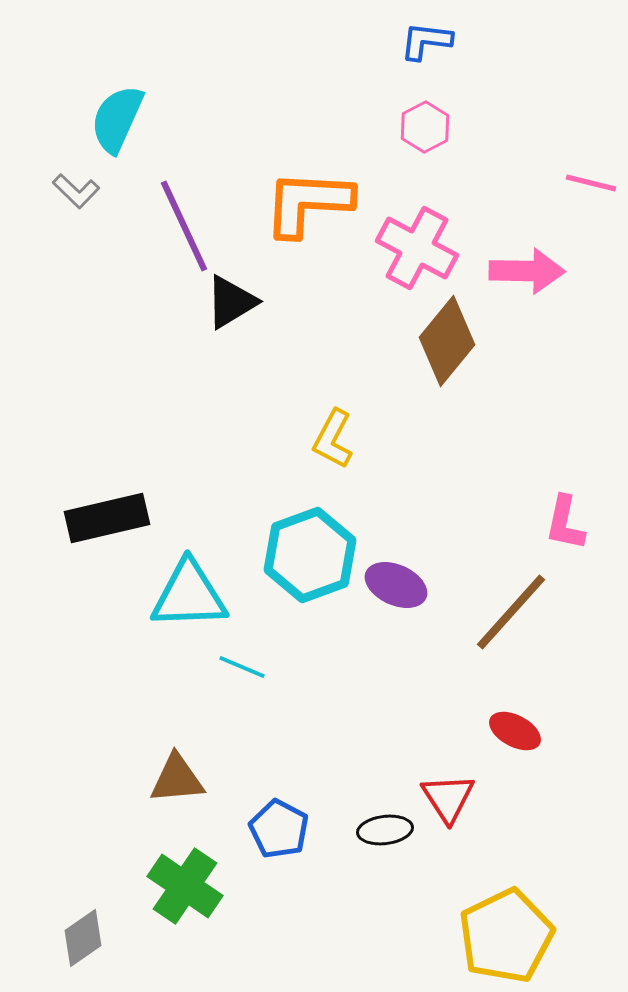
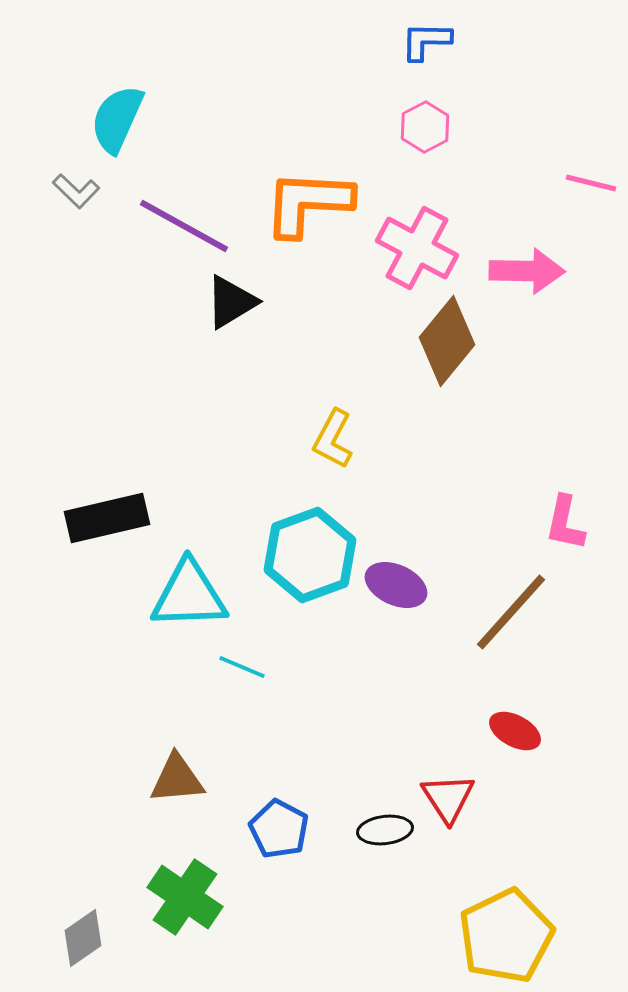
blue L-shape: rotated 6 degrees counterclockwise
purple line: rotated 36 degrees counterclockwise
green cross: moved 11 px down
